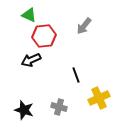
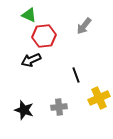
gray cross: rotated 21 degrees counterclockwise
